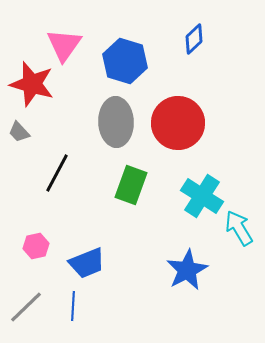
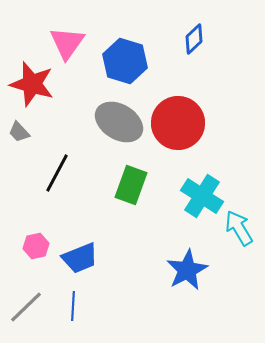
pink triangle: moved 3 px right, 2 px up
gray ellipse: moved 3 px right; rotated 57 degrees counterclockwise
blue trapezoid: moved 7 px left, 5 px up
